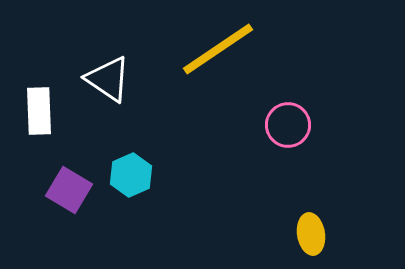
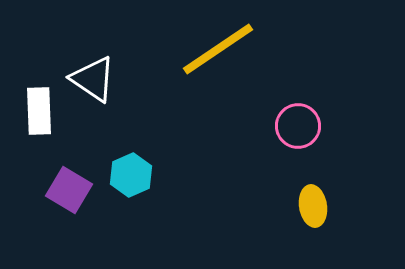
white triangle: moved 15 px left
pink circle: moved 10 px right, 1 px down
yellow ellipse: moved 2 px right, 28 px up
